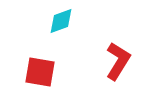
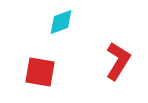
cyan diamond: moved 1 px down
